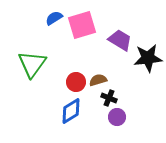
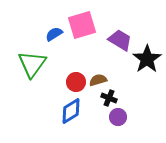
blue semicircle: moved 16 px down
black star: moved 1 px left, 1 px down; rotated 28 degrees counterclockwise
purple circle: moved 1 px right
